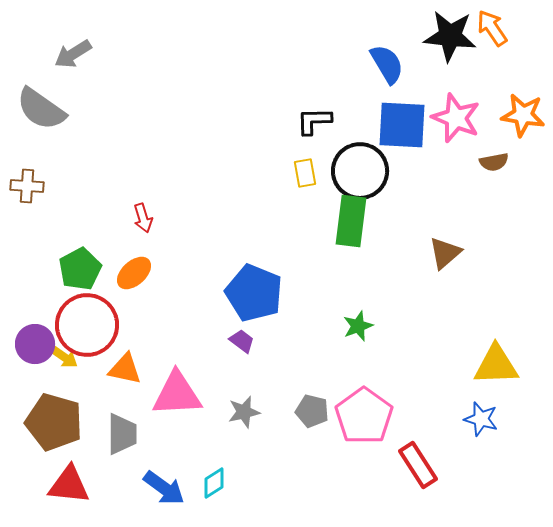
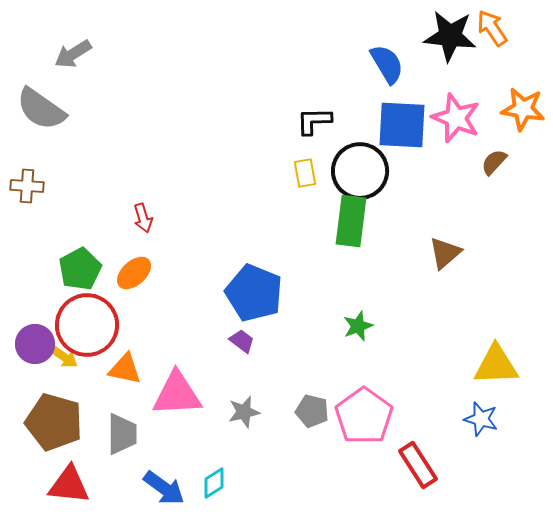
orange star: moved 6 px up
brown semicircle: rotated 144 degrees clockwise
